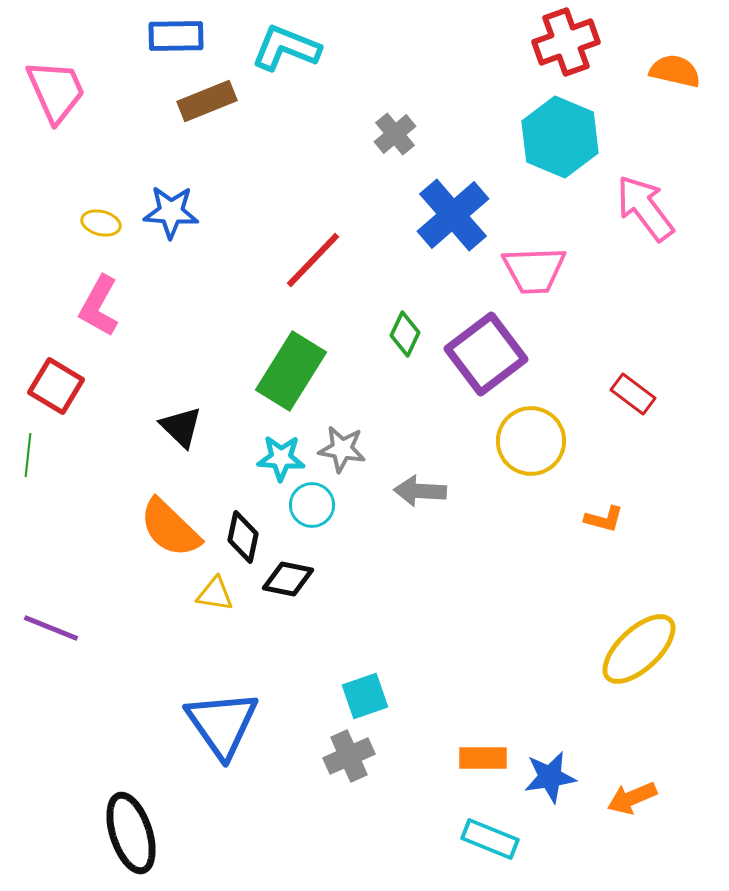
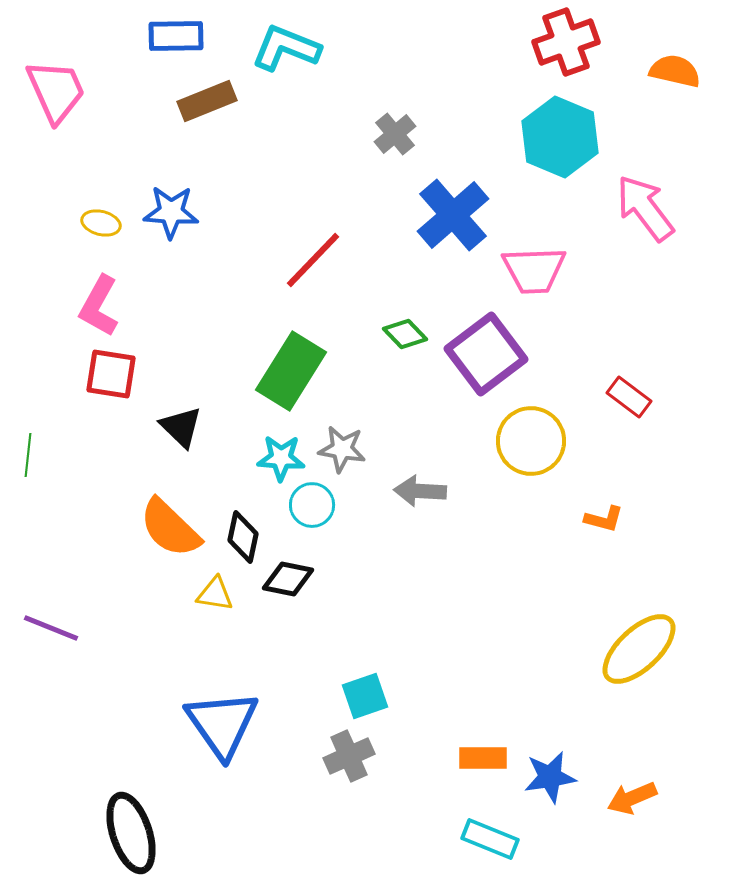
green diamond at (405, 334): rotated 69 degrees counterclockwise
red square at (56, 386): moved 55 px right, 12 px up; rotated 22 degrees counterclockwise
red rectangle at (633, 394): moved 4 px left, 3 px down
